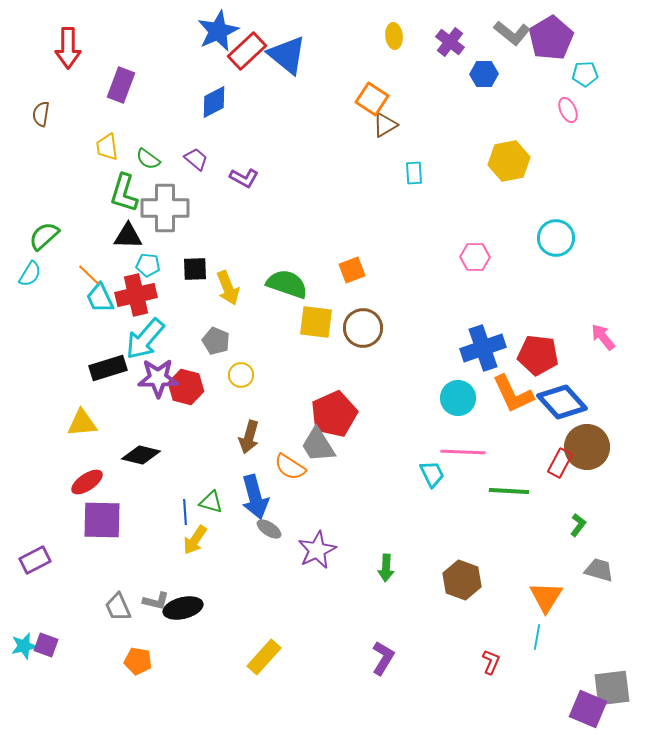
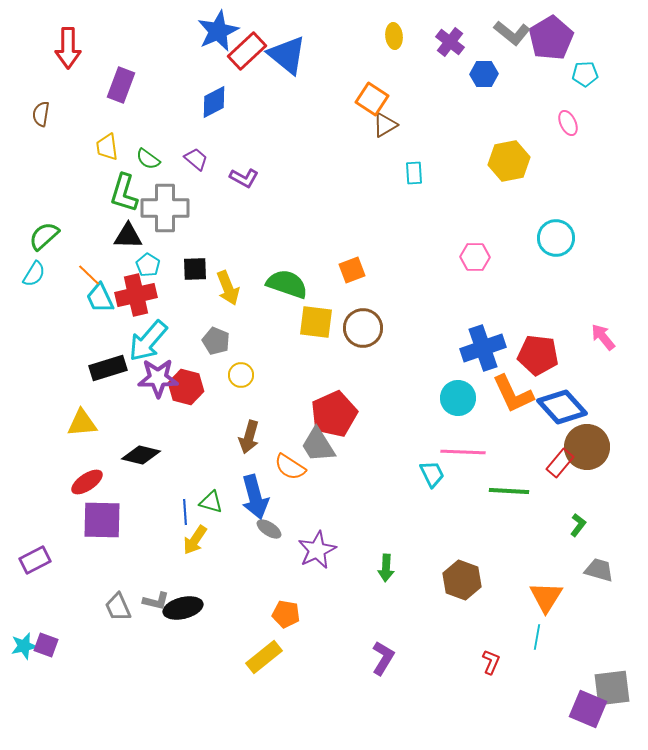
pink ellipse at (568, 110): moved 13 px down
cyan pentagon at (148, 265): rotated 25 degrees clockwise
cyan semicircle at (30, 274): moved 4 px right
cyan arrow at (145, 339): moved 3 px right, 2 px down
blue diamond at (562, 402): moved 5 px down
red rectangle at (560, 463): rotated 12 degrees clockwise
yellow rectangle at (264, 657): rotated 9 degrees clockwise
orange pentagon at (138, 661): moved 148 px right, 47 px up
